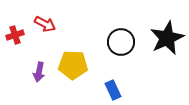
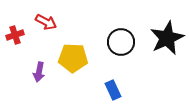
red arrow: moved 1 px right, 2 px up
yellow pentagon: moved 7 px up
